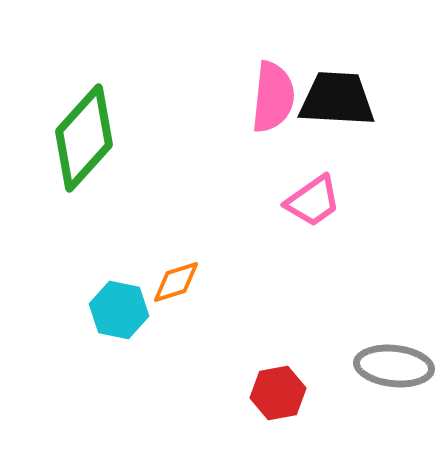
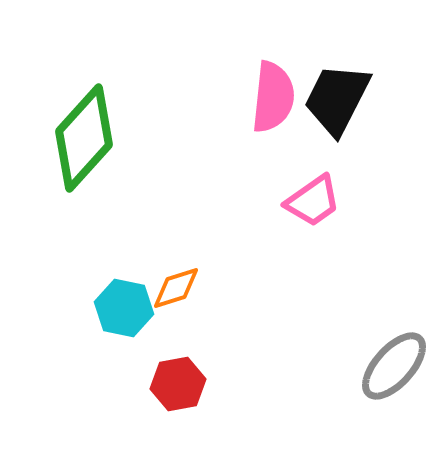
black trapezoid: rotated 66 degrees counterclockwise
orange diamond: moved 6 px down
cyan hexagon: moved 5 px right, 2 px up
gray ellipse: rotated 54 degrees counterclockwise
red hexagon: moved 100 px left, 9 px up
